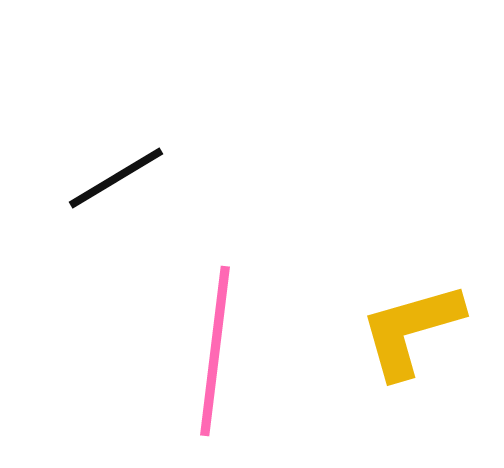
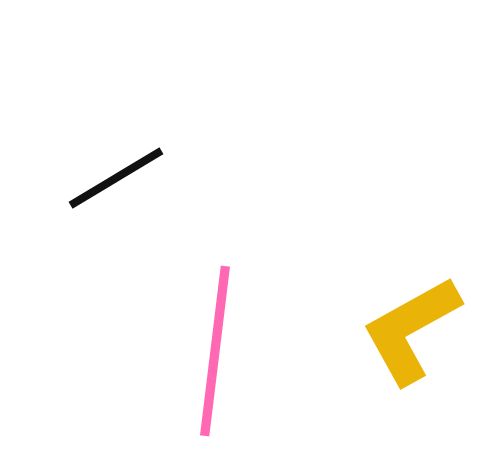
yellow L-shape: rotated 13 degrees counterclockwise
